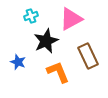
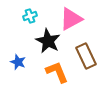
cyan cross: moved 1 px left
black star: moved 2 px right; rotated 20 degrees counterclockwise
brown rectangle: moved 2 px left
orange L-shape: moved 1 px left
